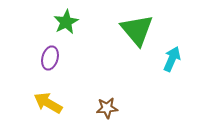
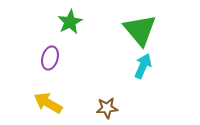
green star: moved 4 px right
green triangle: moved 3 px right
cyan arrow: moved 29 px left, 7 px down
